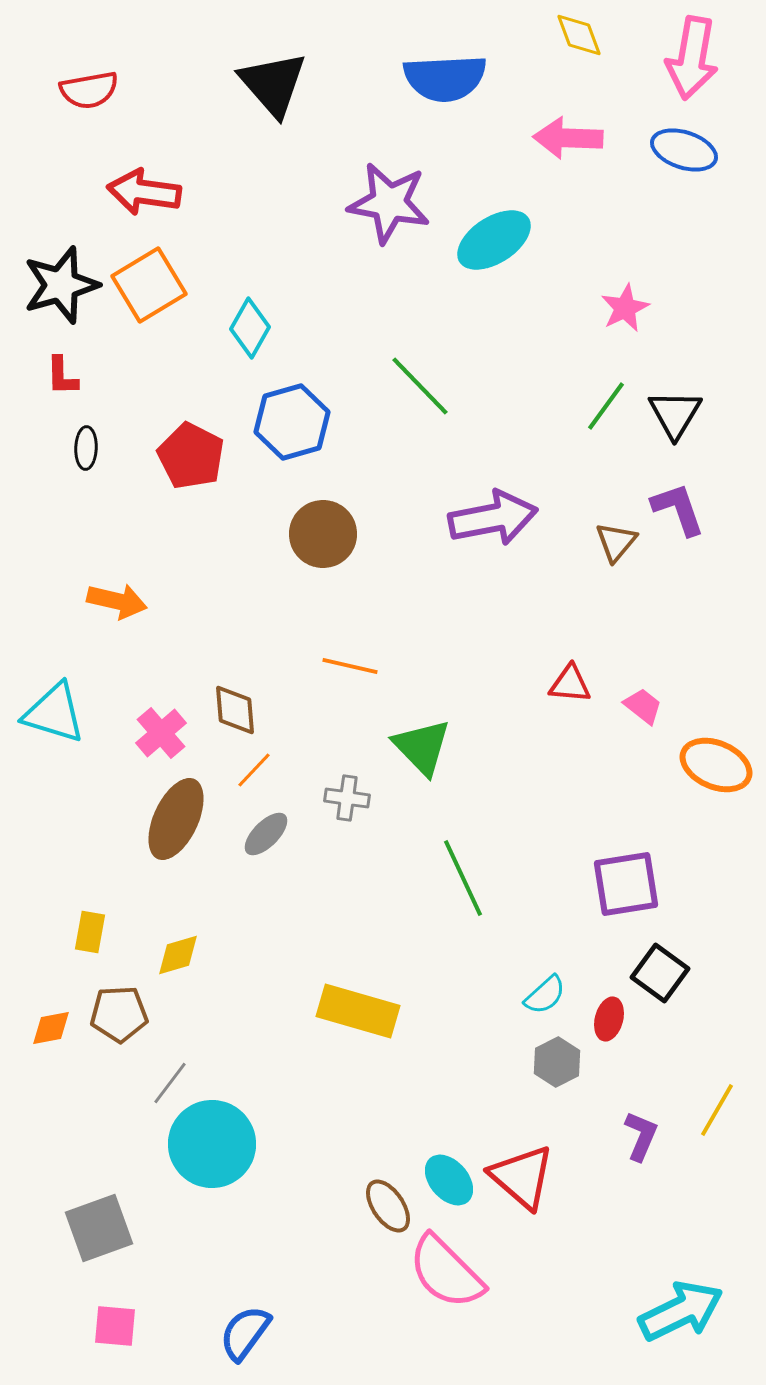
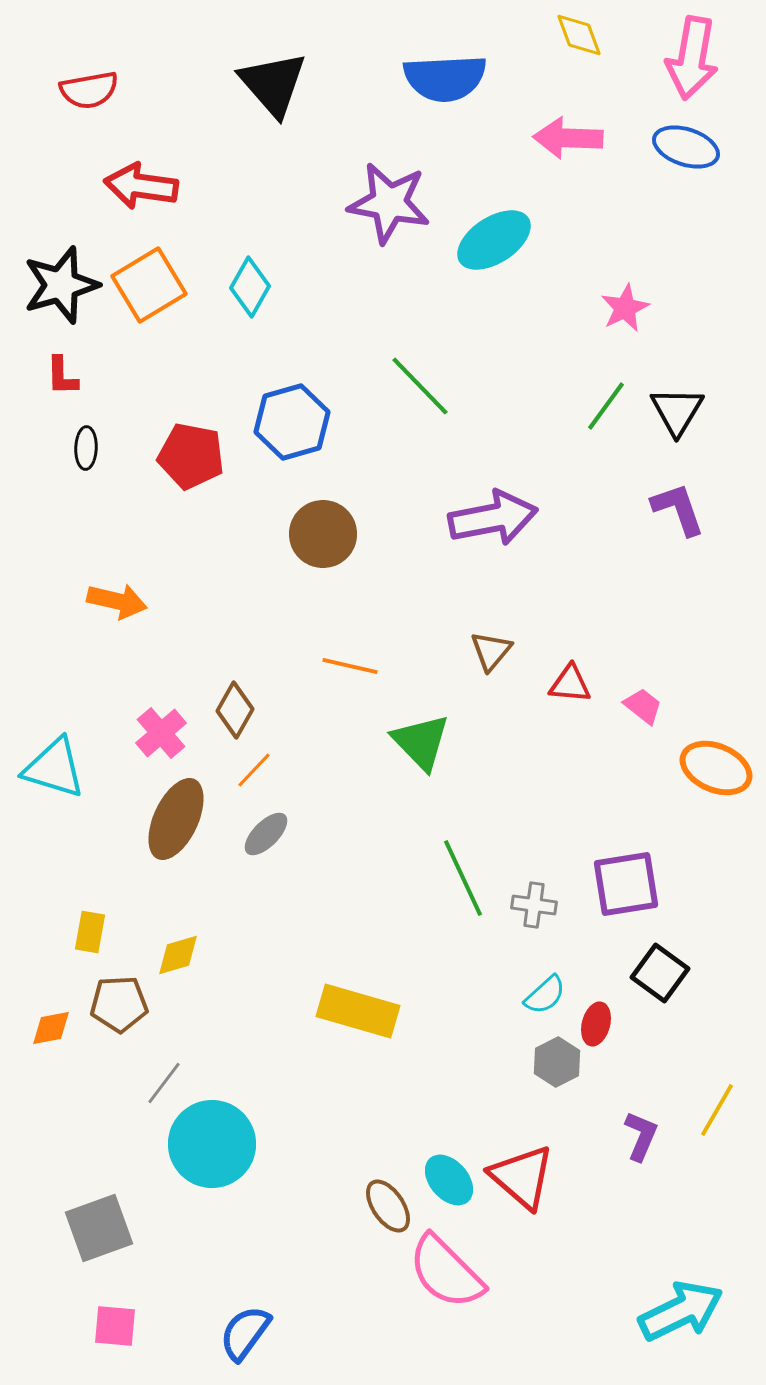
blue ellipse at (684, 150): moved 2 px right, 3 px up
red arrow at (144, 192): moved 3 px left, 6 px up
cyan diamond at (250, 328): moved 41 px up
black triangle at (675, 414): moved 2 px right, 3 px up
red pentagon at (191, 456): rotated 16 degrees counterclockwise
brown triangle at (616, 542): moved 125 px left, 109 px down
brown diamond at (235, 710): rotated 34 degrees clockwise
cyan triangle at (54, 713): moved 55 px down
green triangle at (422, 747): moved 1 px left, 5 px up
orange ellipse at (716, 765): moved 3 px down
gray cross at (347, 798): moved 187 px right, 107 px down
brown pentagon at (119, 1014): moved 10 px up
red ellipse at (609, 1019): moved 13 px left, 5 px down
gray line at (170, 1083): moved 6 px left
